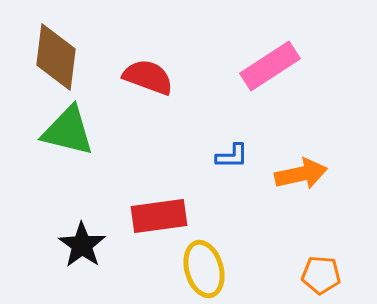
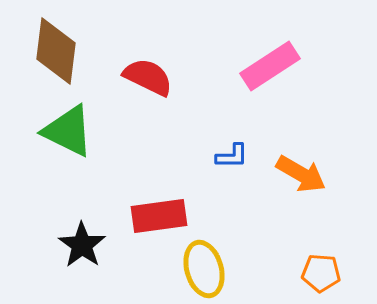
brown diamond: moved 6 px up
red semicircle: rotated 6 degrees clockwise
green triangle: rotated 12 degrees clockwise
orange arrow: rotated 42 degrees clockwise
orange pentagon: moved 2 px up
